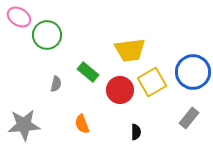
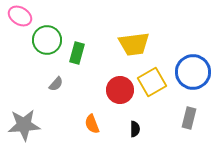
pink ellipse: moved 1 px right, 1 px up
green circle: moved 5 px down
yellow trapezoid: moved 4 px right, 6 px up
green rectangle: moved 11 px left, 19 px up; rotated 65 degrees clockwise
gray semicircle: rotated 28 degrees clockwise
gray rectangle: rotated 25 degrees counterclockwise
orange semicircle: moved 10 px right
black semicircle: moved 1 px left, 3 px up
